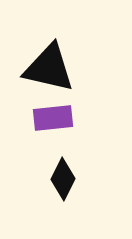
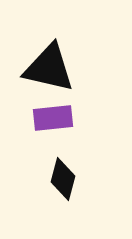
black diamond: rotated 12 degrees counterclockwise
